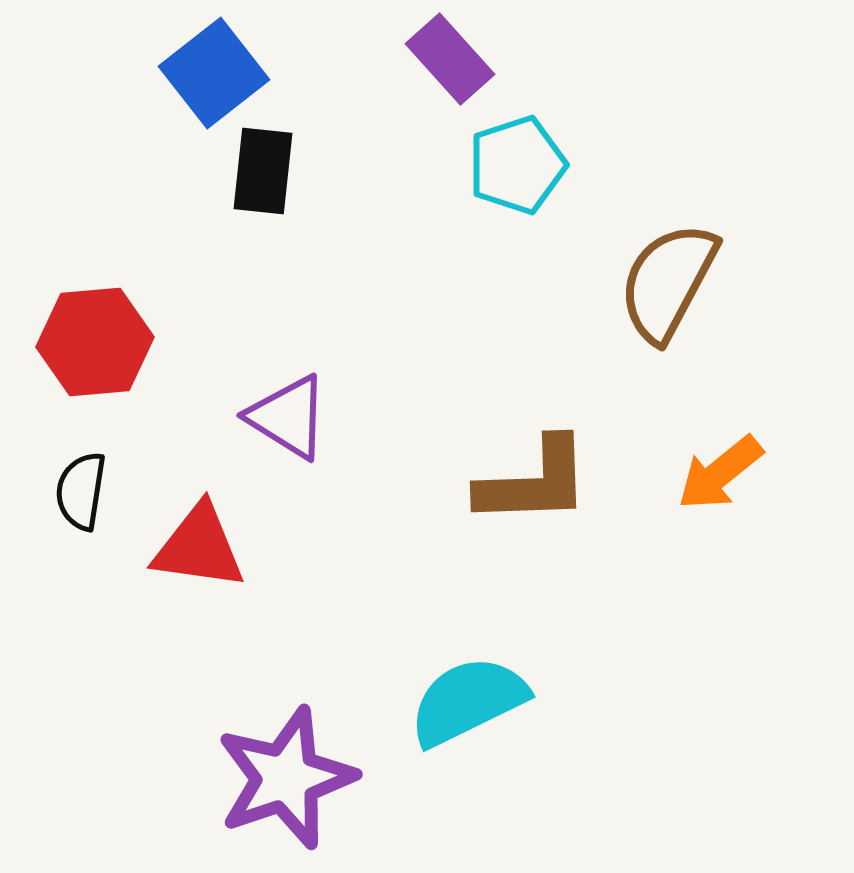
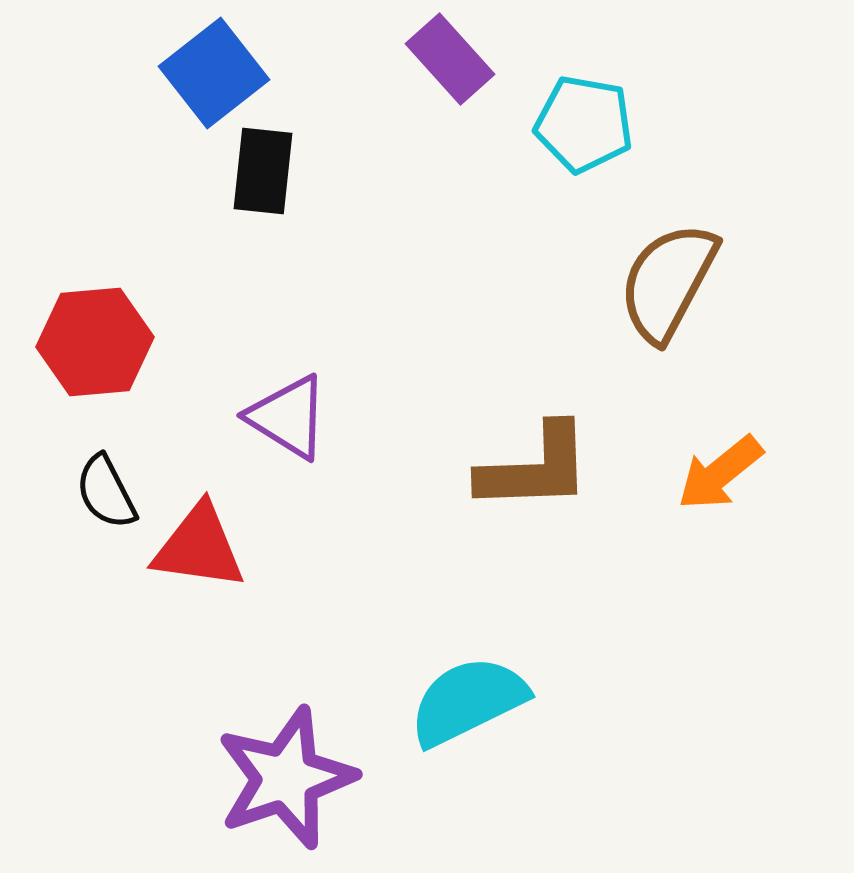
cyan pentagon: moved 67 px right, 41 px up; rotated 28 degrees clockwise
brown L-shape: moved 1 px right, 14 px up
black semicircle: moved 25 px right, 1 px down; rotated 36 degrees counterclockwise
